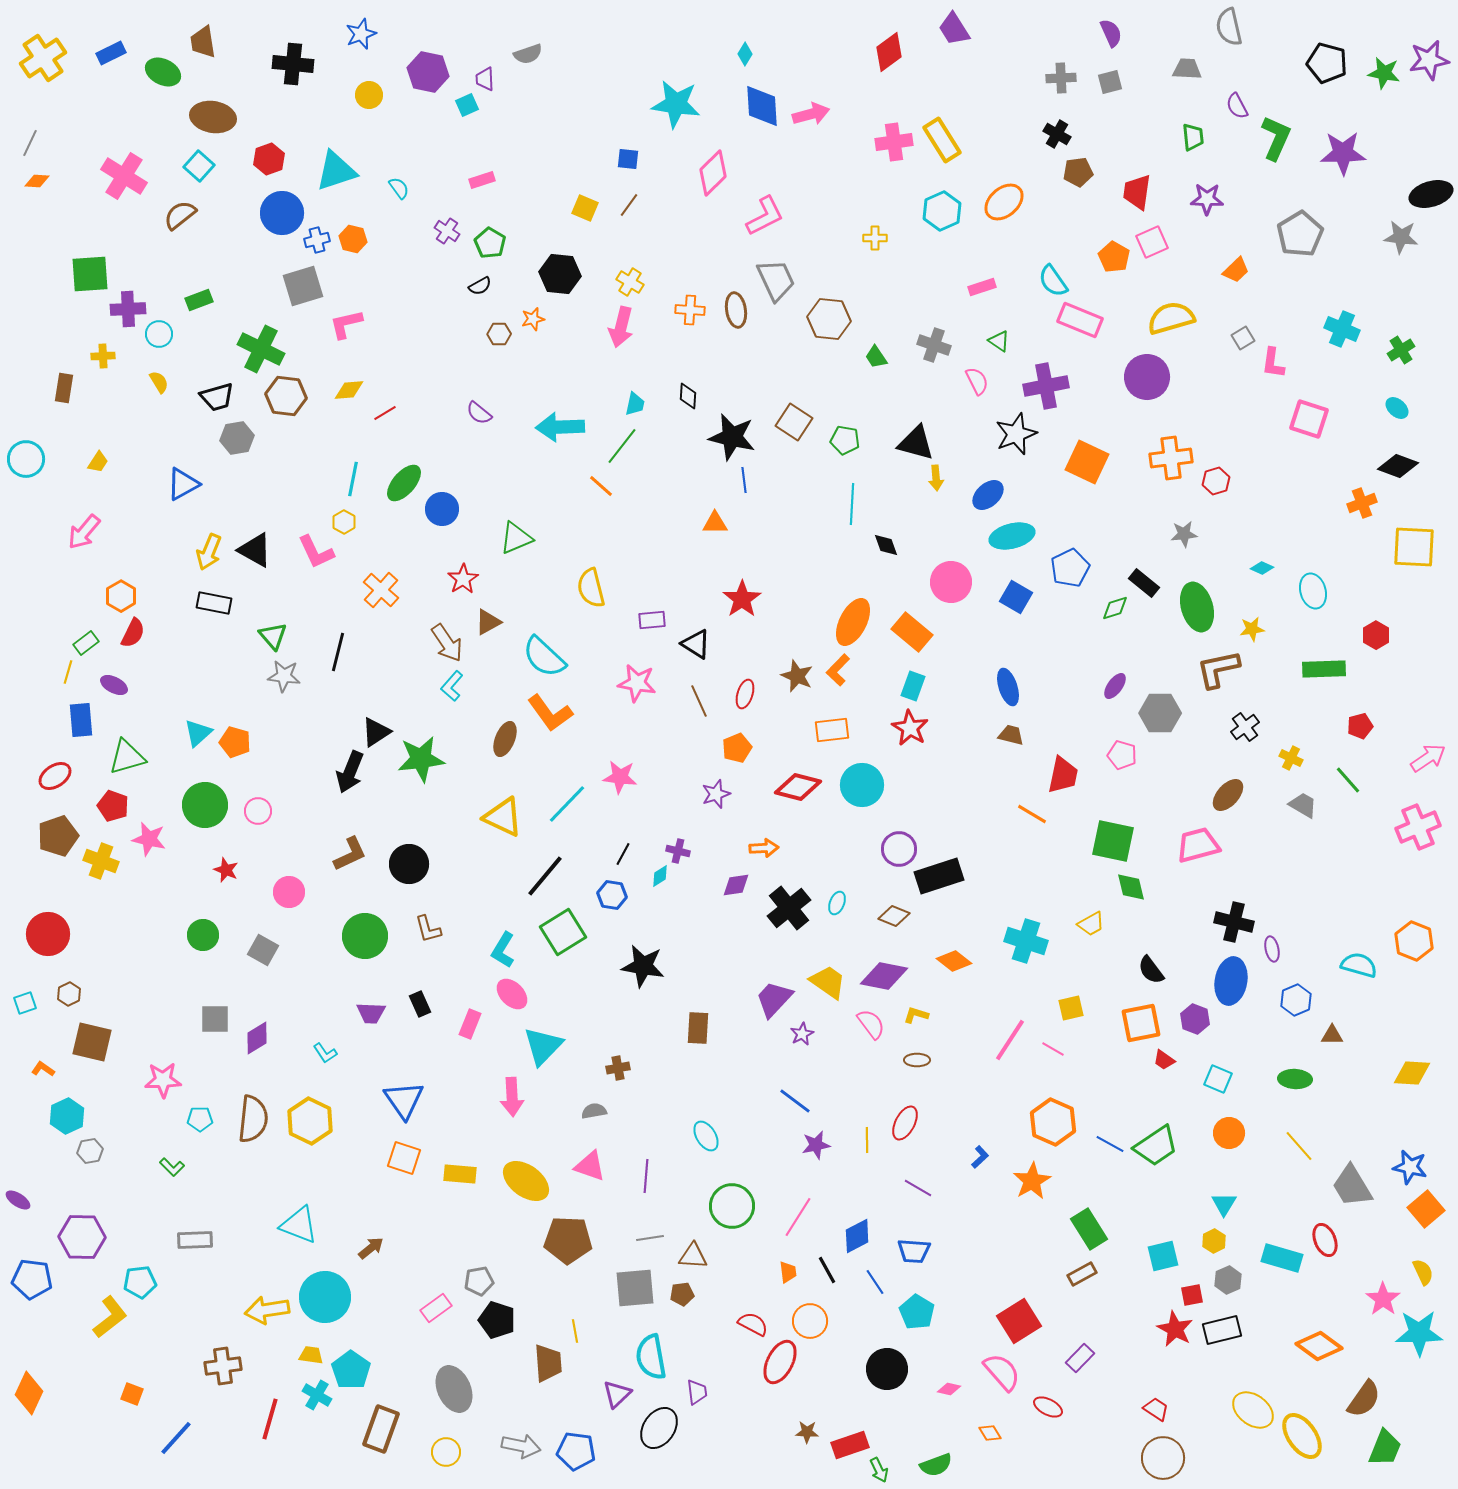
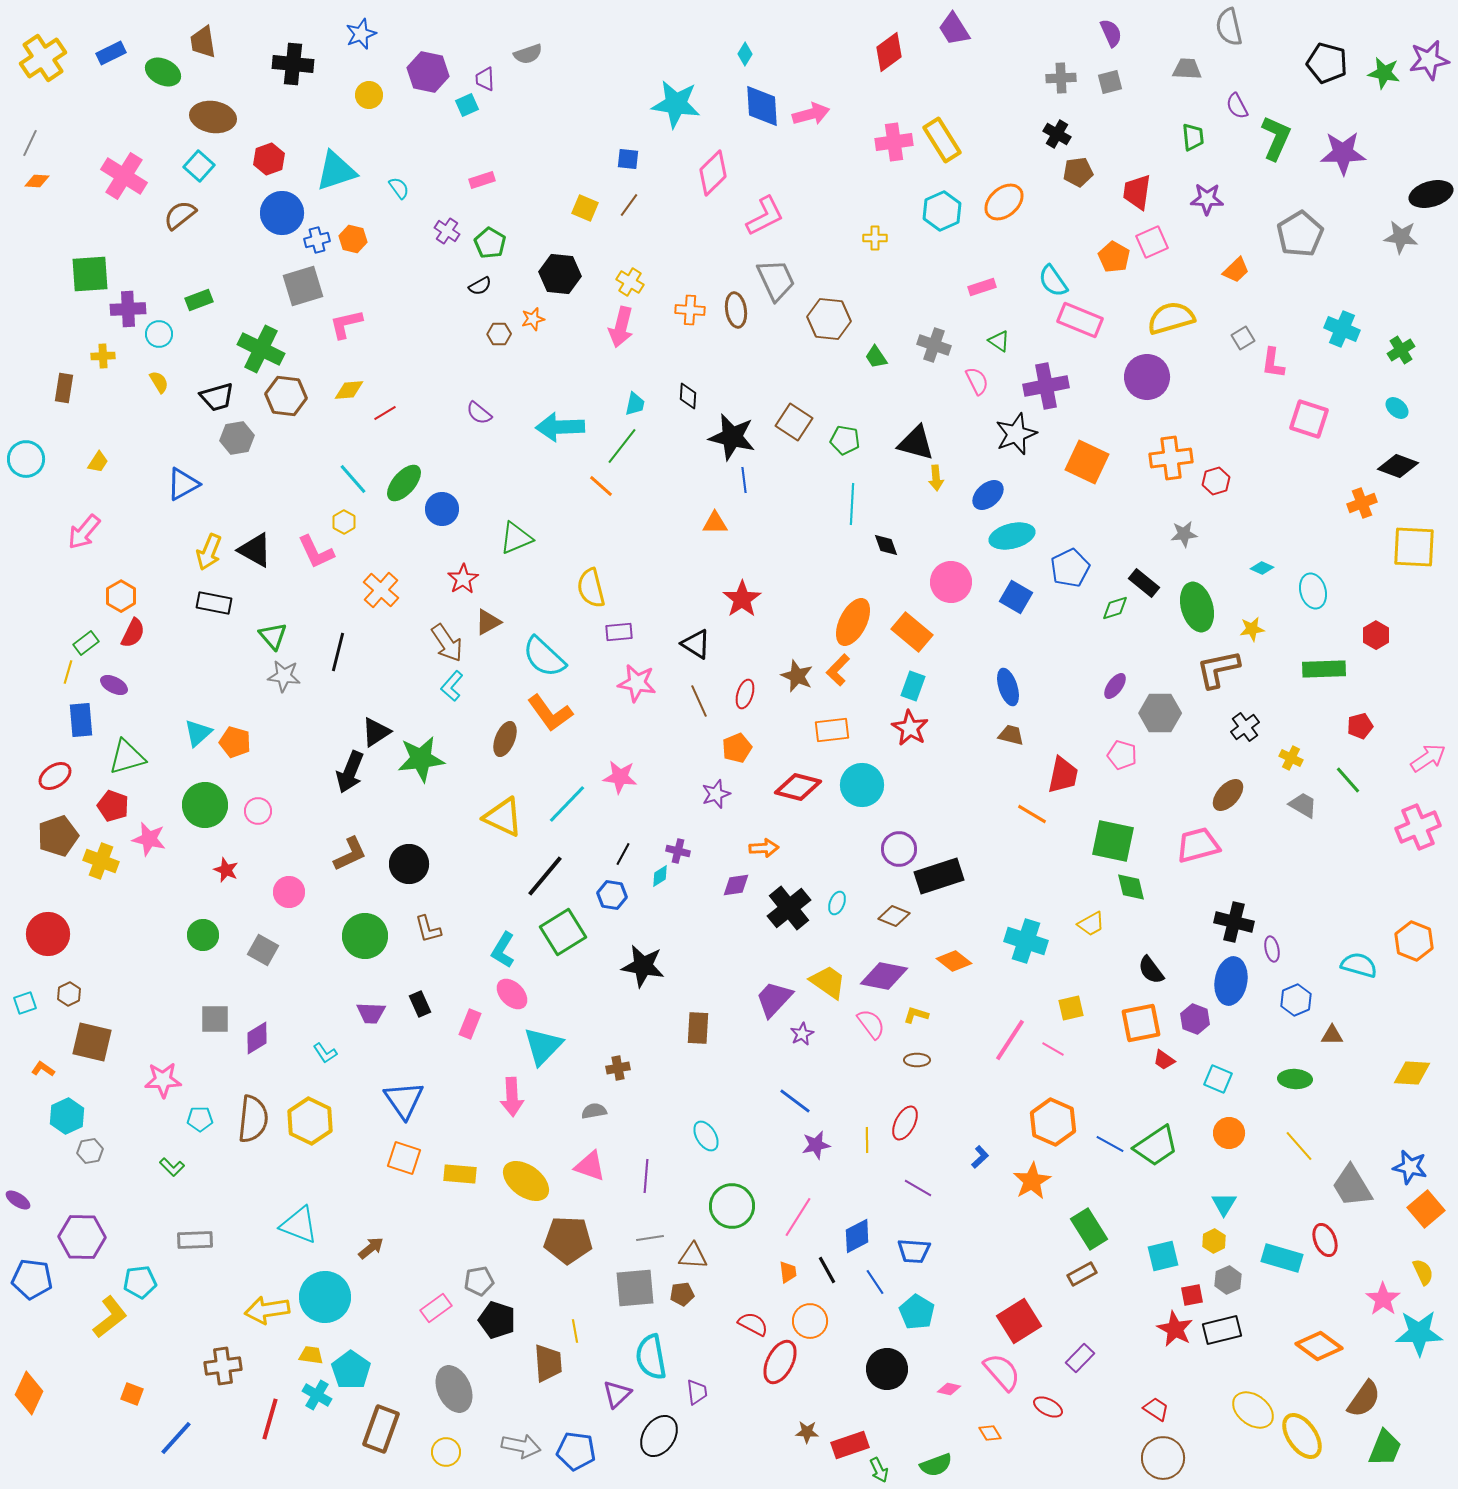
cyan line at (353, 479): rotated 52 degrees counterclockwise
purple rectangle at (652, 620): moved 33 px left, 12 px down
black ellipse at (659, 1428): moved 8 px down
